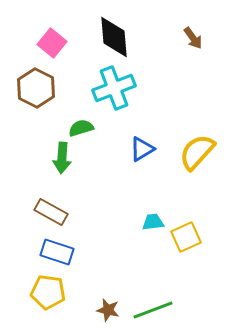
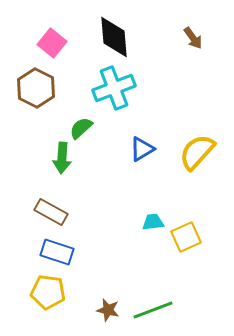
green semicircle: rotated 25 degrees counterclockwise
